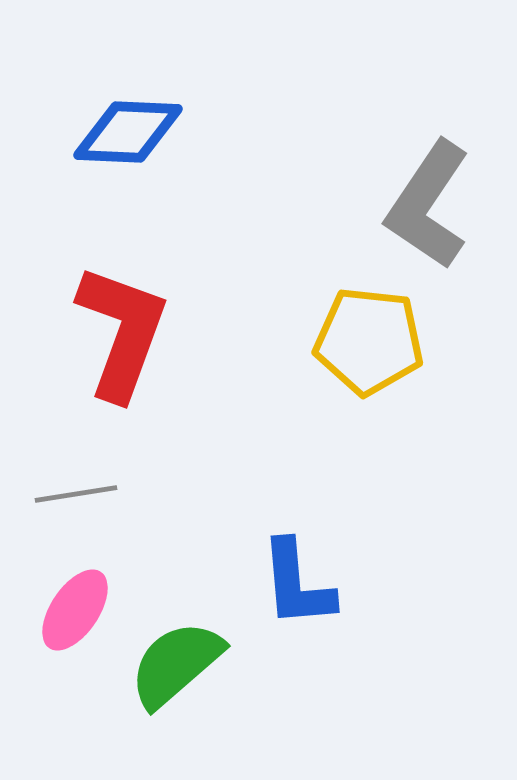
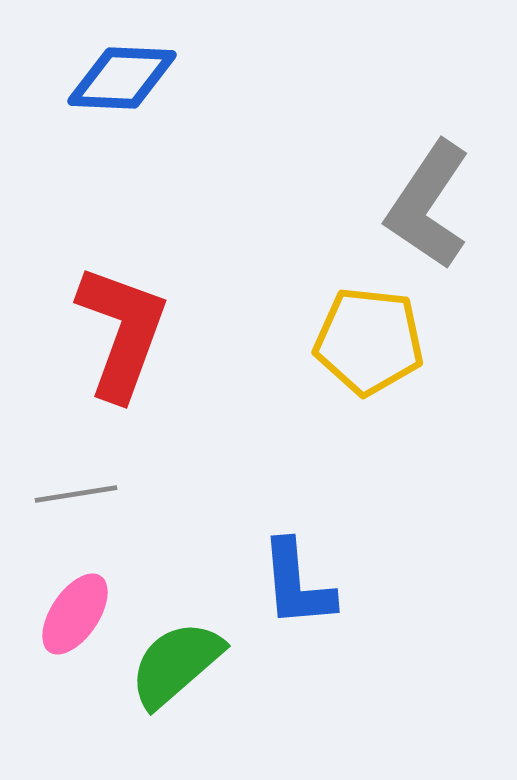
blue diamond: moved 6 px left, 54 px up
pink ellipse: moved 4 px down
